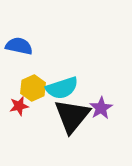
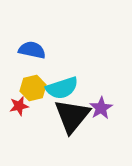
blue semicircle: moved 13 px right, 4 px down
yellow hexagon: rotated 10 degrees clockwise
